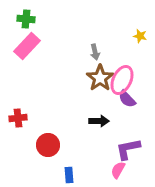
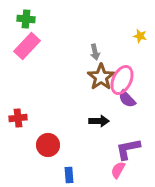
brown star: moved 1 px right, 1 px up
